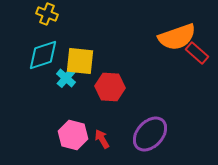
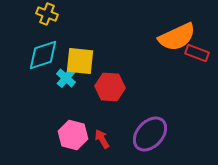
orange semicircle: rotated 6 degrees counterclockwise
red rectangle: rotated 20 degrees counterclockwise
